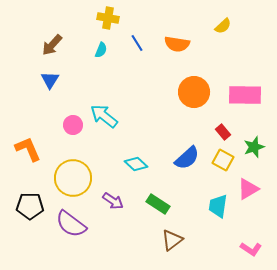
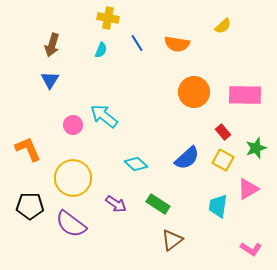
brown arrow: rotated 25 degrees counterclockwise
green star: moved 2 px right, 1 px down
purple arrow: moved 3 px right, 3 px down
